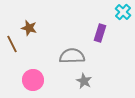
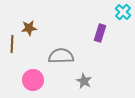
brown star: rotated 21 degrees counterclockwise
brown line: rotated 30 degrees clockwise
gray semicircle: moved 11 px left
